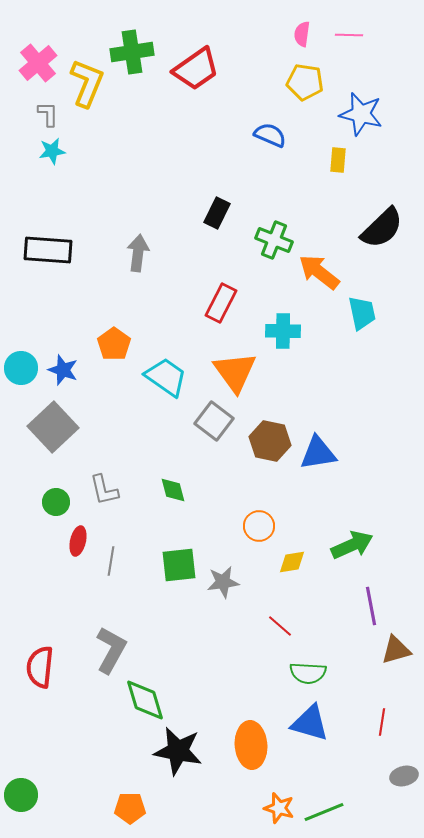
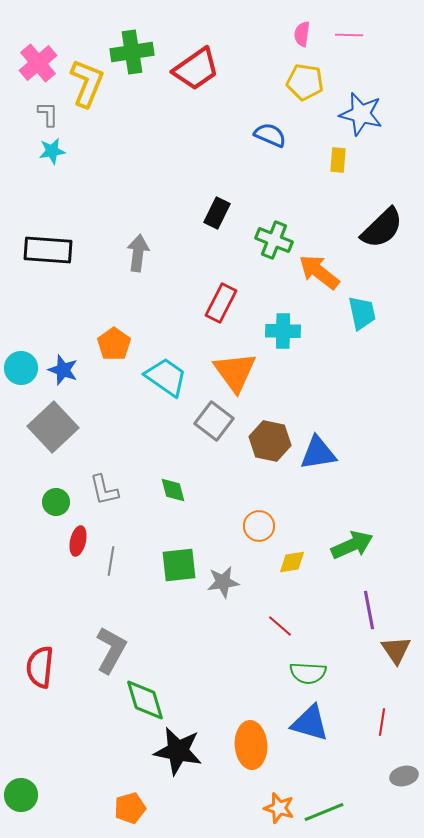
purple line at (371, 606): moved 2 px left, 4 px down
brown triangle at (396, 650): rotated 48 degrees counterclockwise
orange pentagon at (130, 808): rotated 16 degrees counterclockwise
